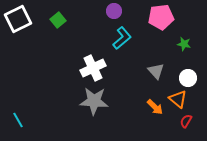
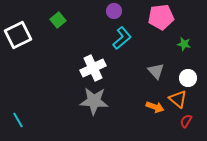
white square: moved 16 px down
orange arrow: rotated 24 degrees counterclockwise
